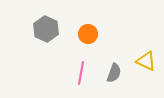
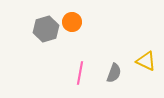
gray hexagon: rotated 20 degrees clockwise
orange circle: moved 16 px left, 12 px up
pink line: moved 1 px left
